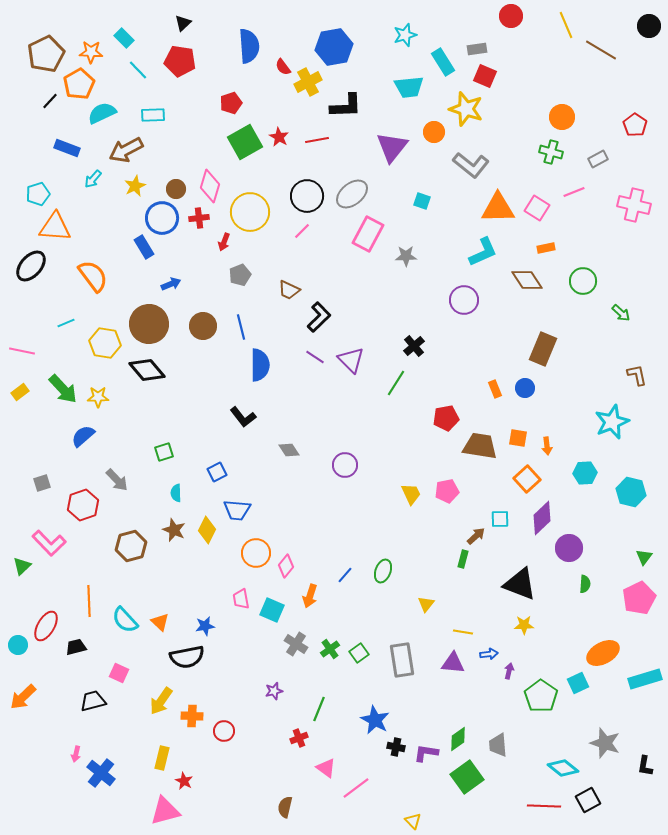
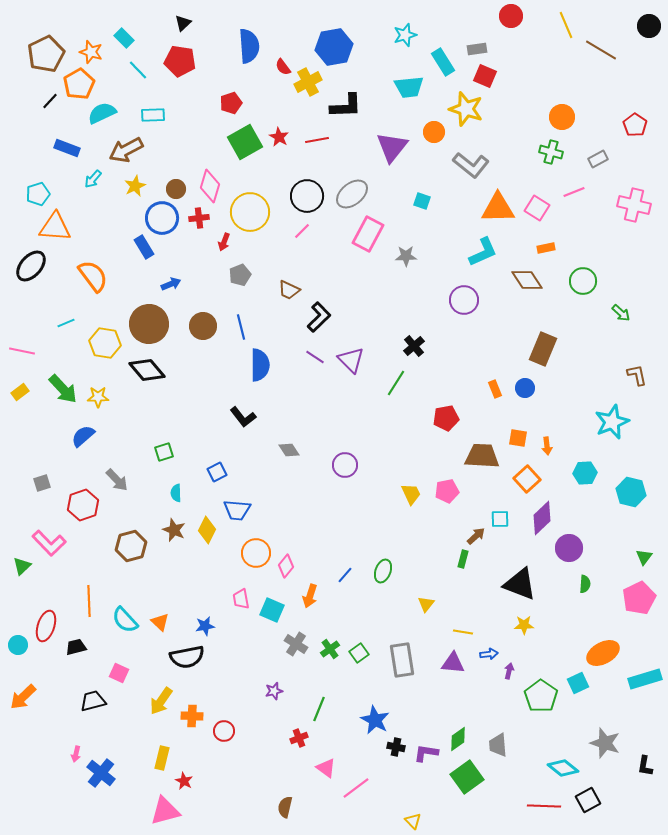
orange star at (91, 52): rotated 15 degrees clockwise
brown trapezoid at (480, 446): moved 2 px right, 10 px down; rotated 6 degrees counterclockwise
red ellipse at (46, 626): rotated 12 degrees counterclockwise
